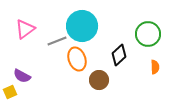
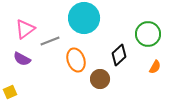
cyan circle: moved 2 px right, 8 px up
gray line: moved 7 px left
orange ellipse: moved 1 px left, 1 px down
orange semicircle: rotated 32 degrees clockwise
purple semicircle: moved 17 px up
brown circle: moved 1 px right, 1 px up
